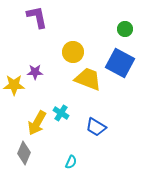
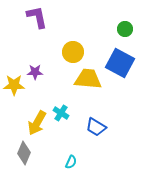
yellow trapezoid: rotated 16 degrees counterclockwise
